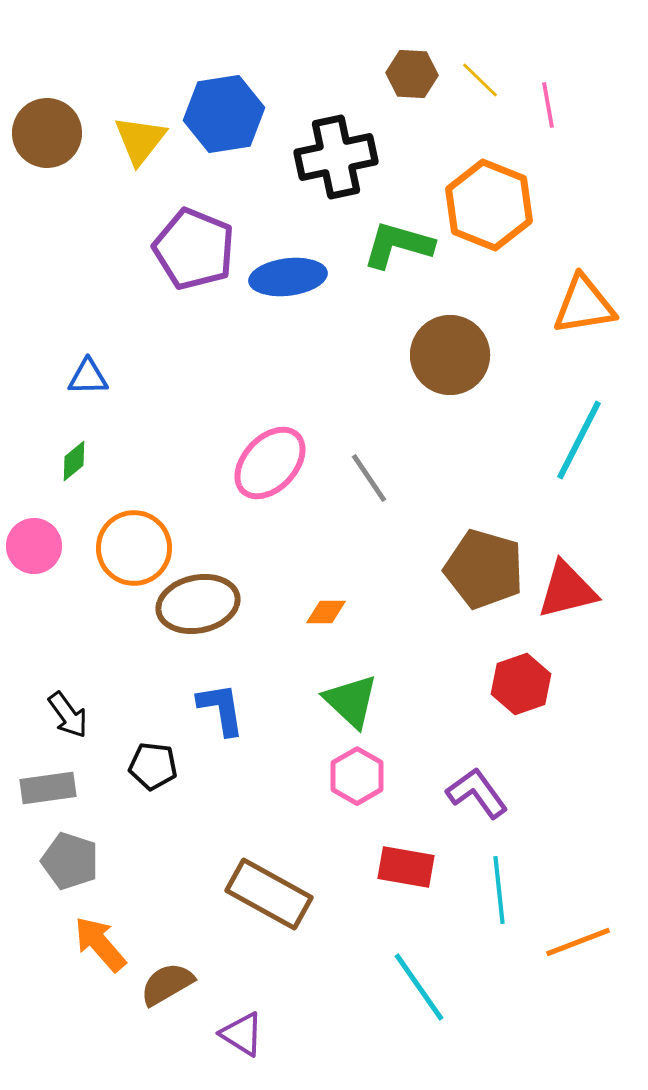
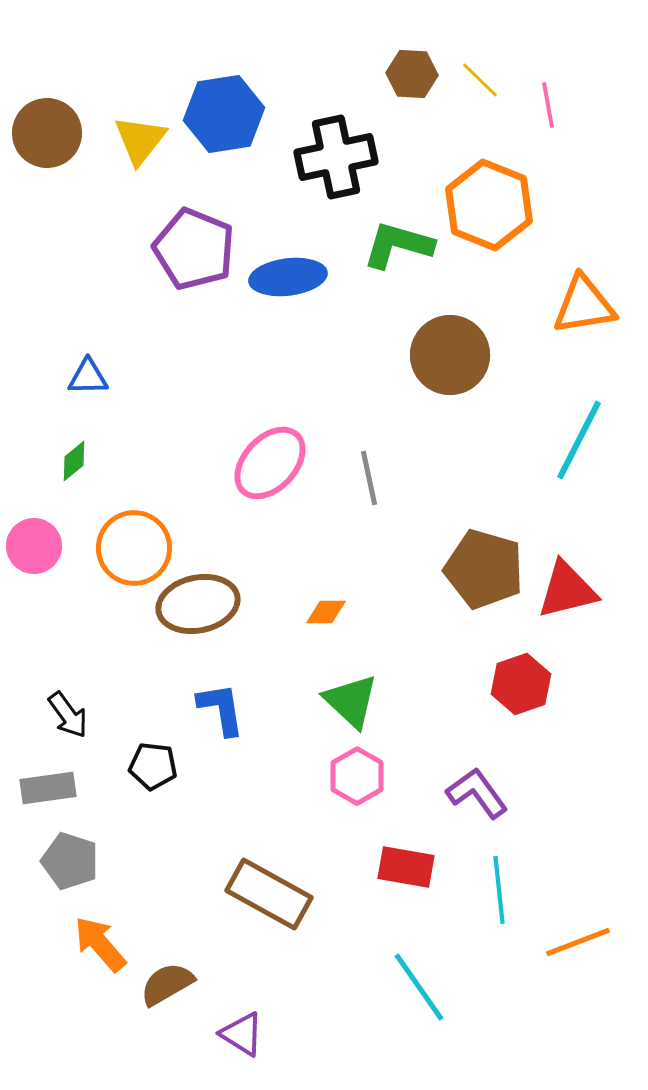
gray line at (369, 478): rotated 22 degrees clockwise
